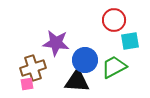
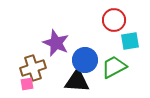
purple star: rotated 16 degrees clockwise
